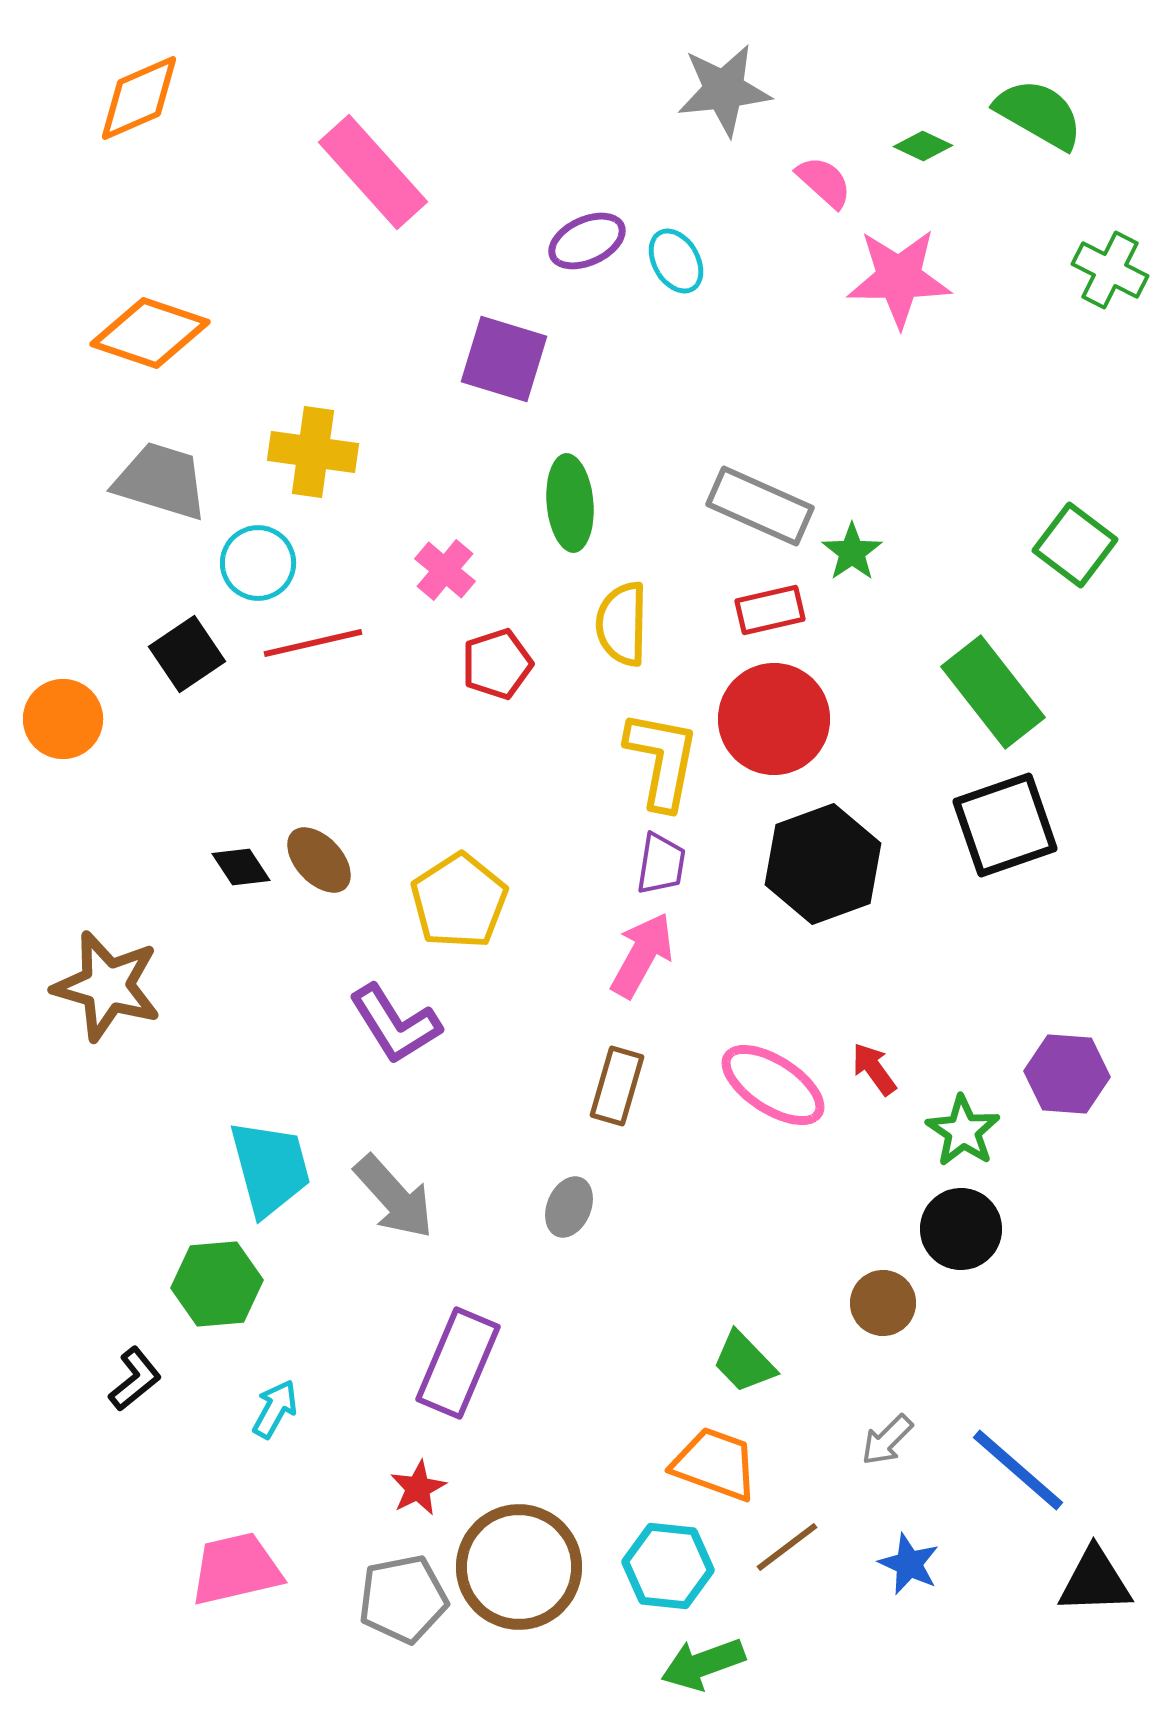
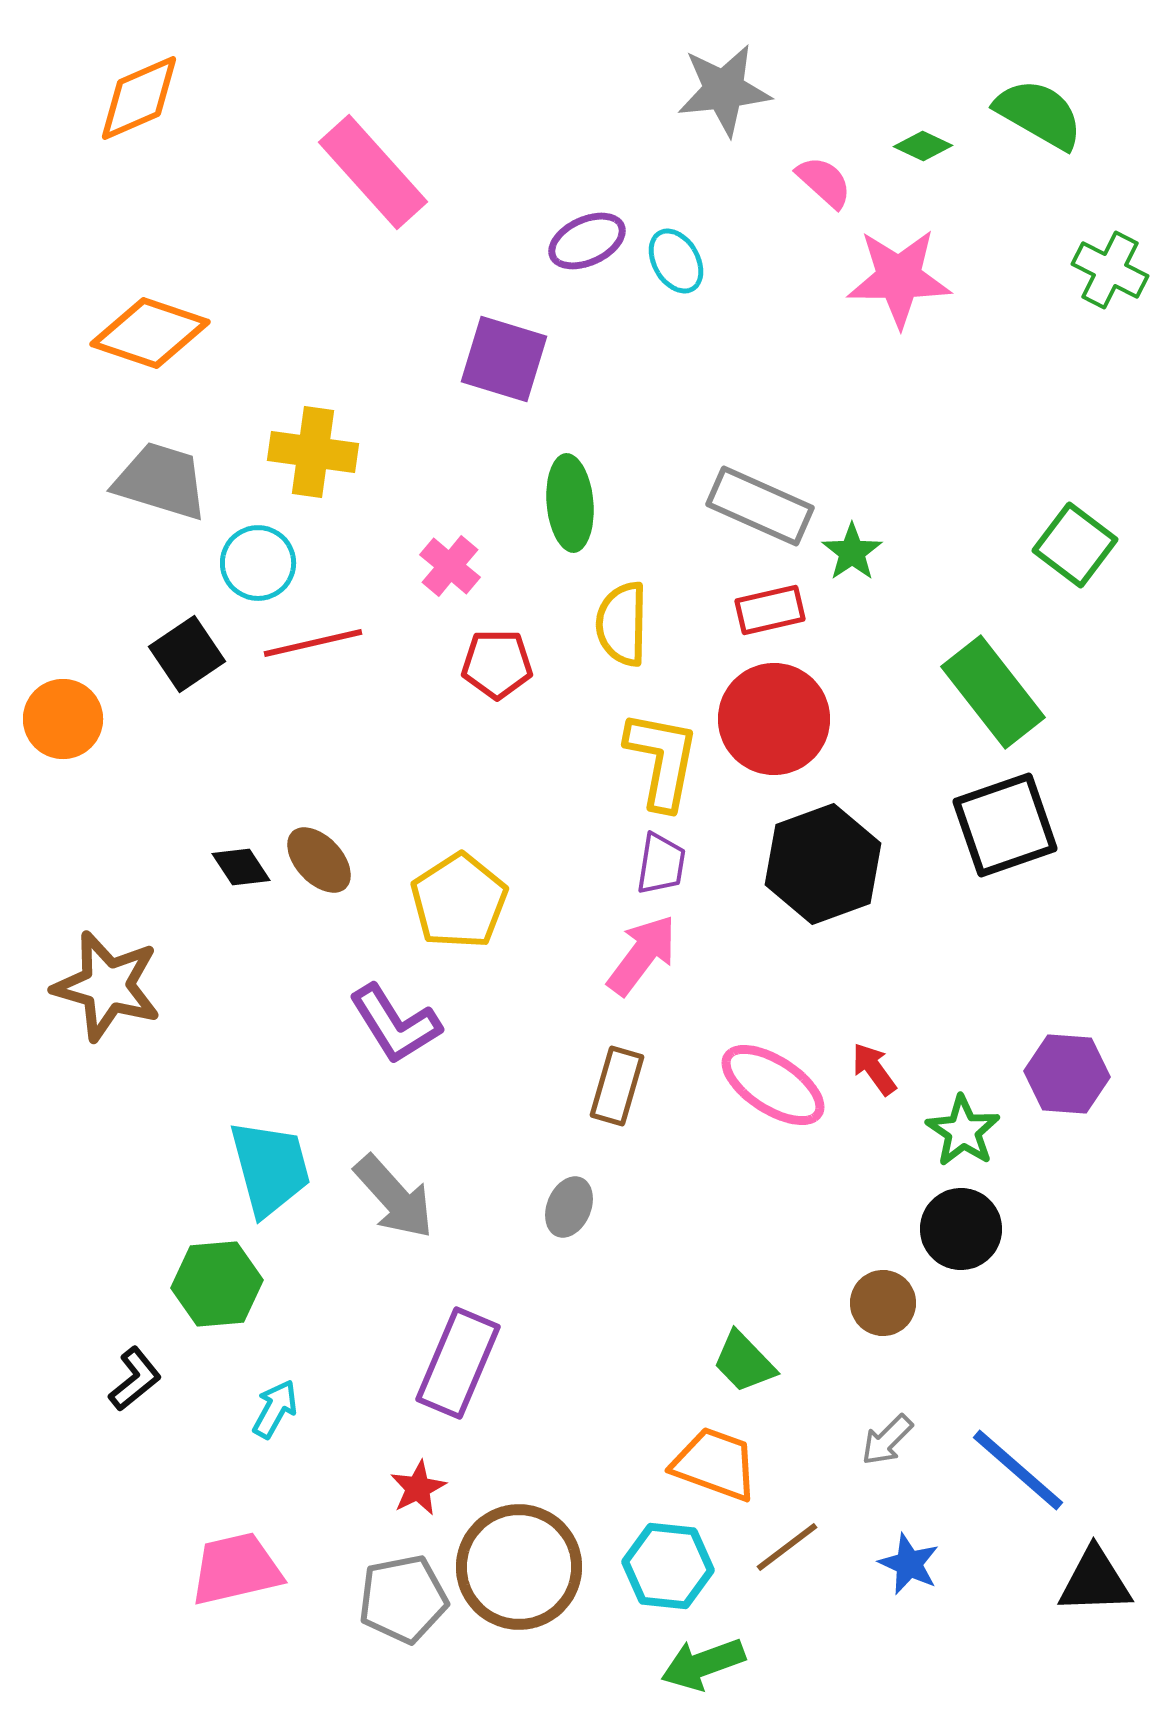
pink cross at (445, 570): moved 5 px right, 4 px up
red pentagon at (497, 664): rotated 18 degrees clockwise
pink arrow at (642, 955): rotated 8 degrees clockwise
